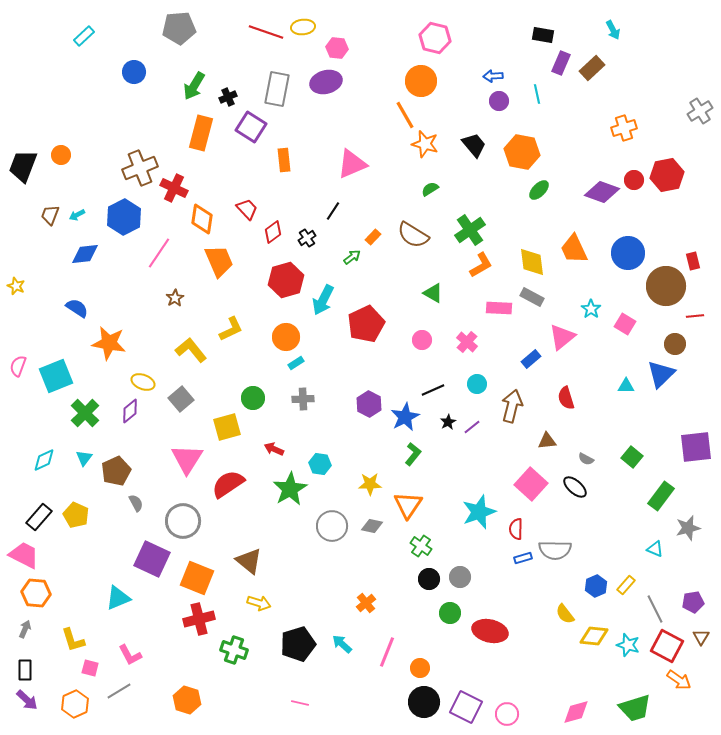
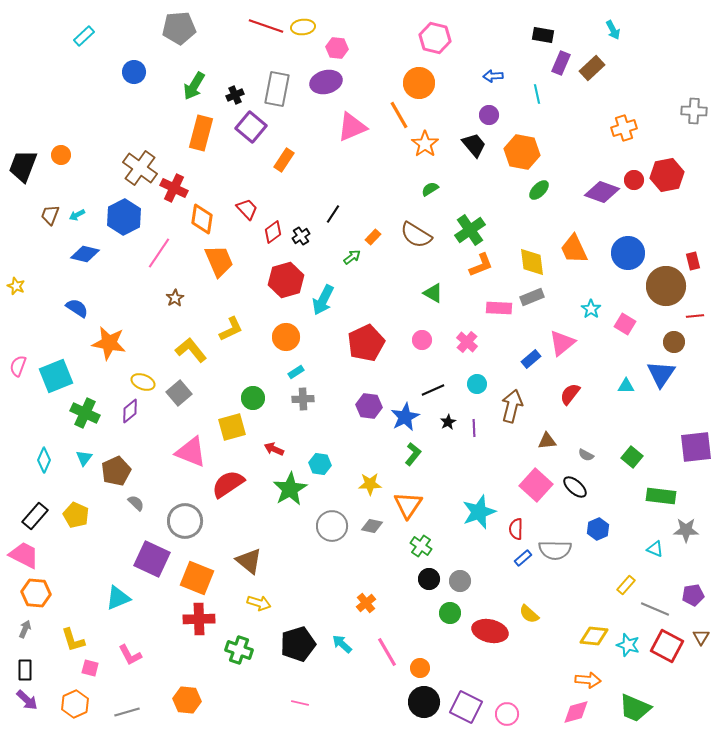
red line at (266, 32): moved 6 px up
orange circle at (421, 81): moved 2 px left, 2 px down
black cross at (228, 97): moved 7 px right, 2 px up
purple circle at (499, 101): moved 10 px left, 14 px down
gray cross at (700, 111): moved 6 px left; rotated 35 degrees clockwise
orange line at (405, 115): moved 6 px left
purple square at (251, 127): rotated 8 degrees clockwise
orange star at (425, 144): rotated 20 degrees clockwise
orange rectangle at (284, 160): rotated 40 degrees clockwise
pink triangle at (352, 164): moved 37 px up
brown cross at (140, 168): rotated 32 degrees counterclockwise
black line at (333, 211): moved 3 px down
brown semicircle at (413, 235): moved 3 px right
black cross at (307, 238): moved 6 px left, 2 px up
blue diamond at (85, 254): rotated 20 degrees clockwise
orange L-shape at (481, 265): rotated 8 degrees clockwise
gray rectangle at (532, 297): rotated 50 degrees counterclockwise
red pentagon at (366, 324): moved 19 px down
pink triangle at (562, 337): moved 6 px down
brown circle at (675, 344): moved 1 px left, 2 px up
cyan rectangle at (296, 363): moved 9 px down
blue triangle at (661, 374): rotated 12 degrees counterclockwise
red semicircle at (566, 398): moved 4 px right, 4 px up; rotated 55 degrees clockwise
gray square at (181, 399): moved 2 px left, 6 px up
purple hexagon at (369, 404): moved 2 px down; rotated 20 degrees counterclockwise
green cross at (85, 413): rotated 20 degrees counterclockwise
yellow square at (227, 427): moved 5 px right
purple line at (472, 427): moved 2 px right, 1 px down; rotated 54 degrees counterclockwise
pink triangle at (187, 459): moved 4 px right, 7 px up; rotated 40 degrees counterclockwise
gray semicircle at (586, 459): moved 4 px up
cyan diamond at (44, 460): rotated 40 degrees counterclockwise
pink square at (531, 484): moved 5 px right, 1 px down
green rectangle at (661, 496): rotated 60 degrees clockwise
gray semicircle at (136, 503): rotated 18 degrees counterclockwise
black rectangle at (39, 517): moved 4 px left, 1 px up
gray circle at (183, 521): moved 2 px right
gray star at (688, 528): moved 2 px left, 2 px down; rotated 15 degrees clockwise
blue rectangle at (523, 558): rotated 24 degrees counterclockwise
gray circle at (460, 577): moved 4 px down
blue hexagon at (596, 586): moved 2 px right, 57 px up
purple pentagon at (693, 602): moved 7 px up
gray line at (655, 609): rotated 40 degrees counterclockwise
yellow semicircle at (565, 614): moved 36 px left; rotated 10 degrees counterclockwise
red cross at (199, 619): rotated 12 degrees clockwise
green cross at (234, 650): moved 5 px right
pink line at (387, 652): rotated 52 degrees counterclockwise
orange arrow at (679, 680): moved 91 px left; rotated 30 degrees counterclockwise
gray line at (119, 691): moved 8 px right, 21 px down; rotated 15 degrees clockwise
orange hexagon at (187, 700): rotated 12 degrees counterclockwise
green trapezoid at (635, 708): rotated 40 degrees clockwise
